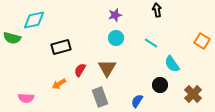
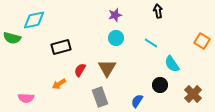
black arrow: moved 1 px right, 1 px down
